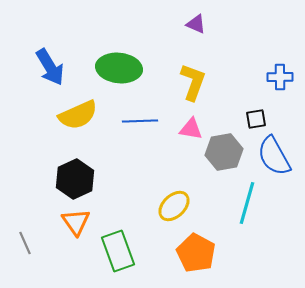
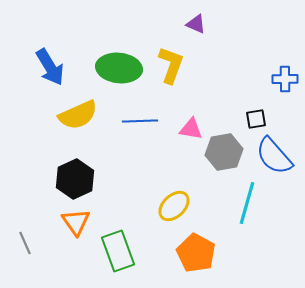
blue cross: moved 5 px right, 2 px down
yellow L-shape: moved 22 px left, 17 px up
blue semicircle: rotated 12 degrees counterclockwise
